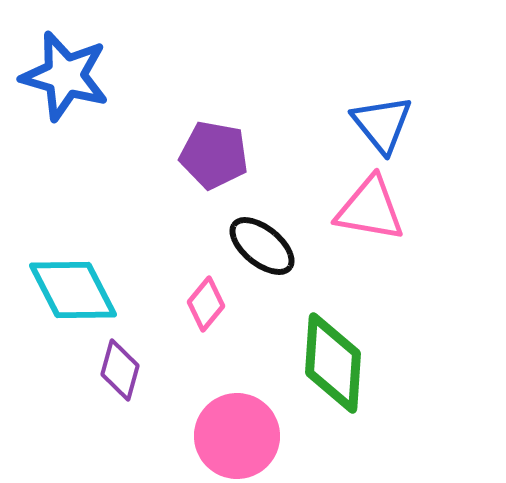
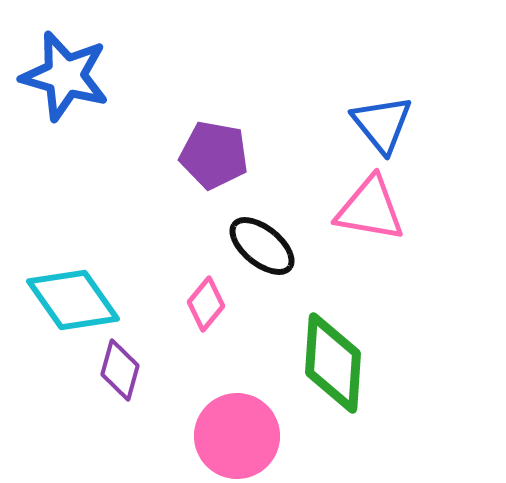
cyan diamond: moved 10 px down; rotated 8 degrees counterclockwise
